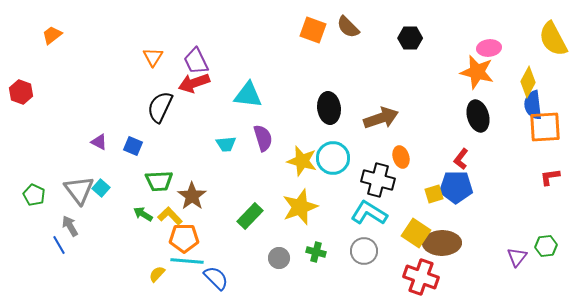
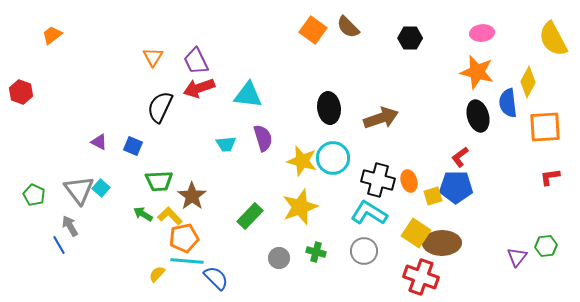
orange square at (313, 30): rotated 16 degrees clockwise
pink ellipse at (489, 48): moved 7 px left, 15 px up
red arrow at (194, 83): moved 5 px right, 5 px down
blue semicircle at (533, 105): moved 25 px left, 2 px up
orange ellipse at (401, 157): moved 8 px right, 24 px down
red L-shape at (461, 159): moved 1 px left, 2 px up; rotated 15 degrees clockwise
yellow square at (434, 194): moved 1 px left, 2 px down
orange pentagon at (184, 238): rotated 12 degrees counterclockwise
